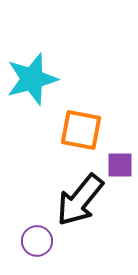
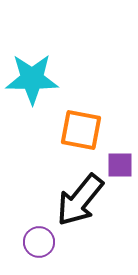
cyan star: rotated 16 degrees clockwise
purple circle: moved 2 px right, 1 px down
